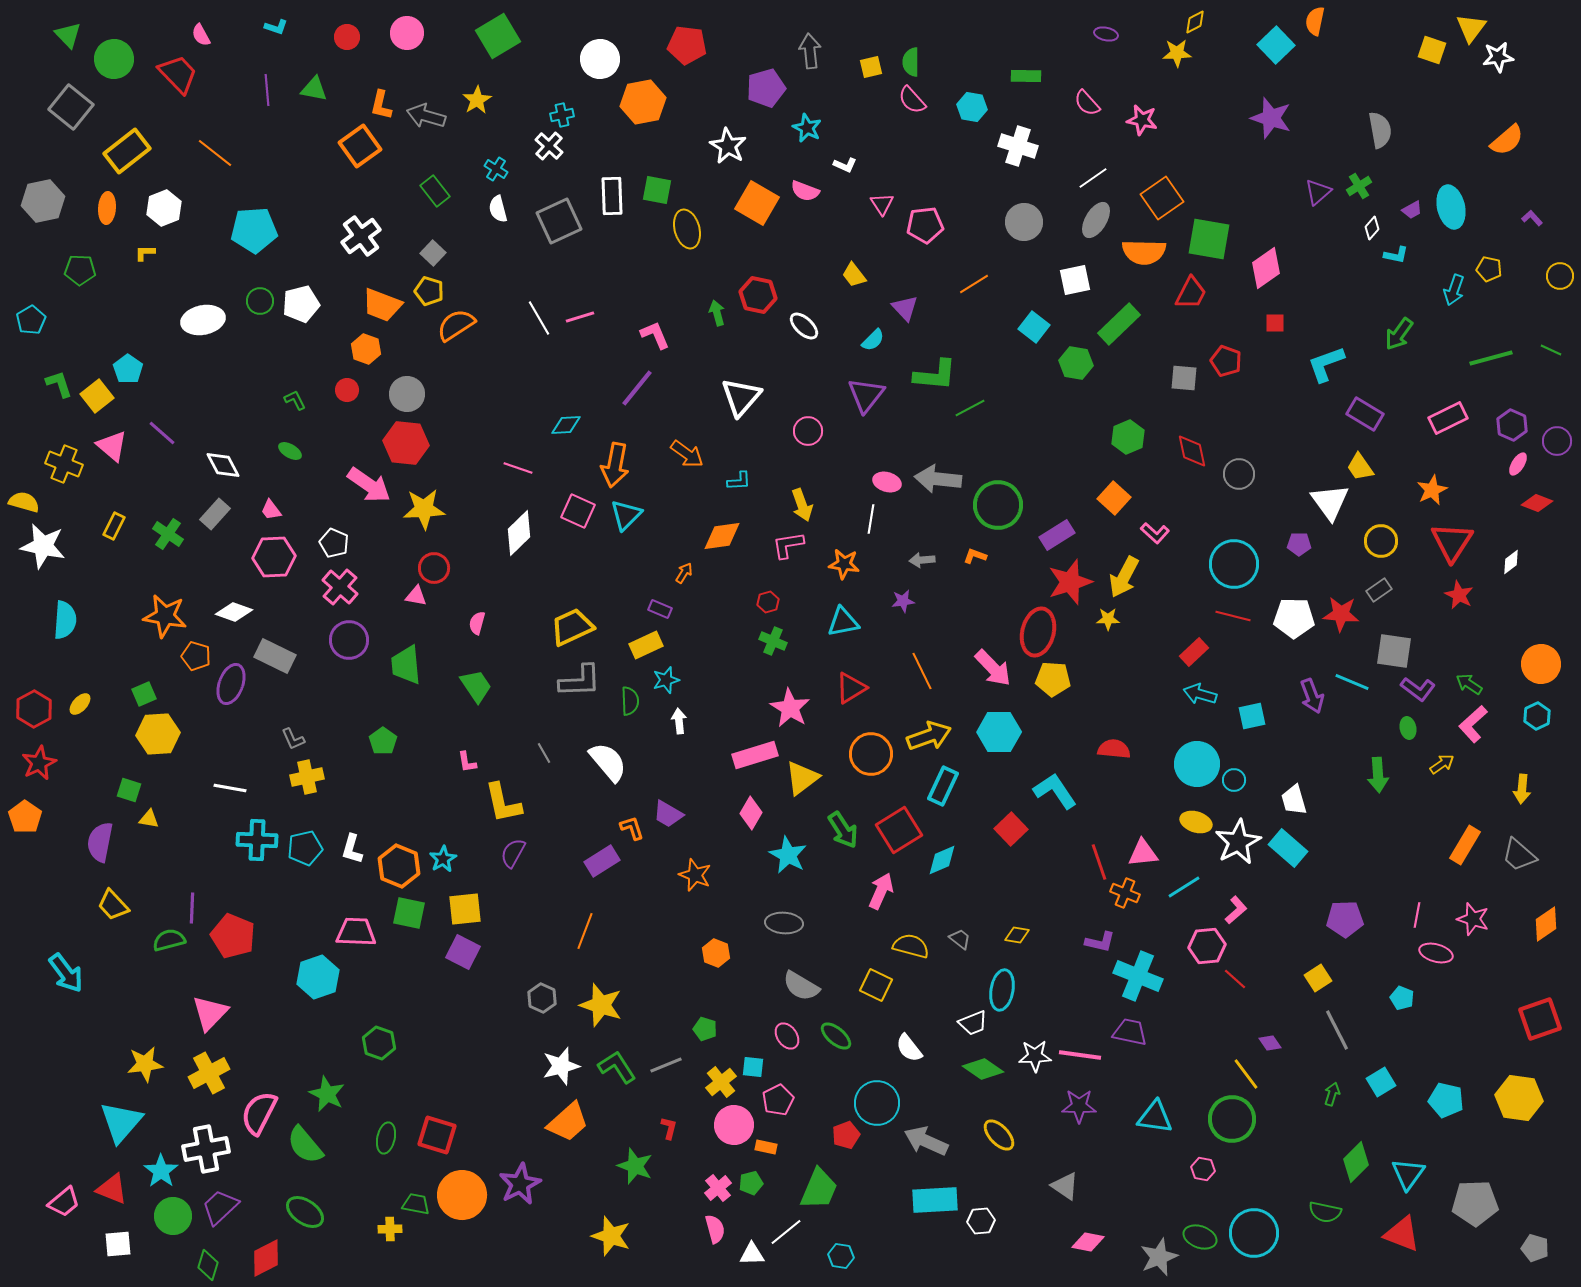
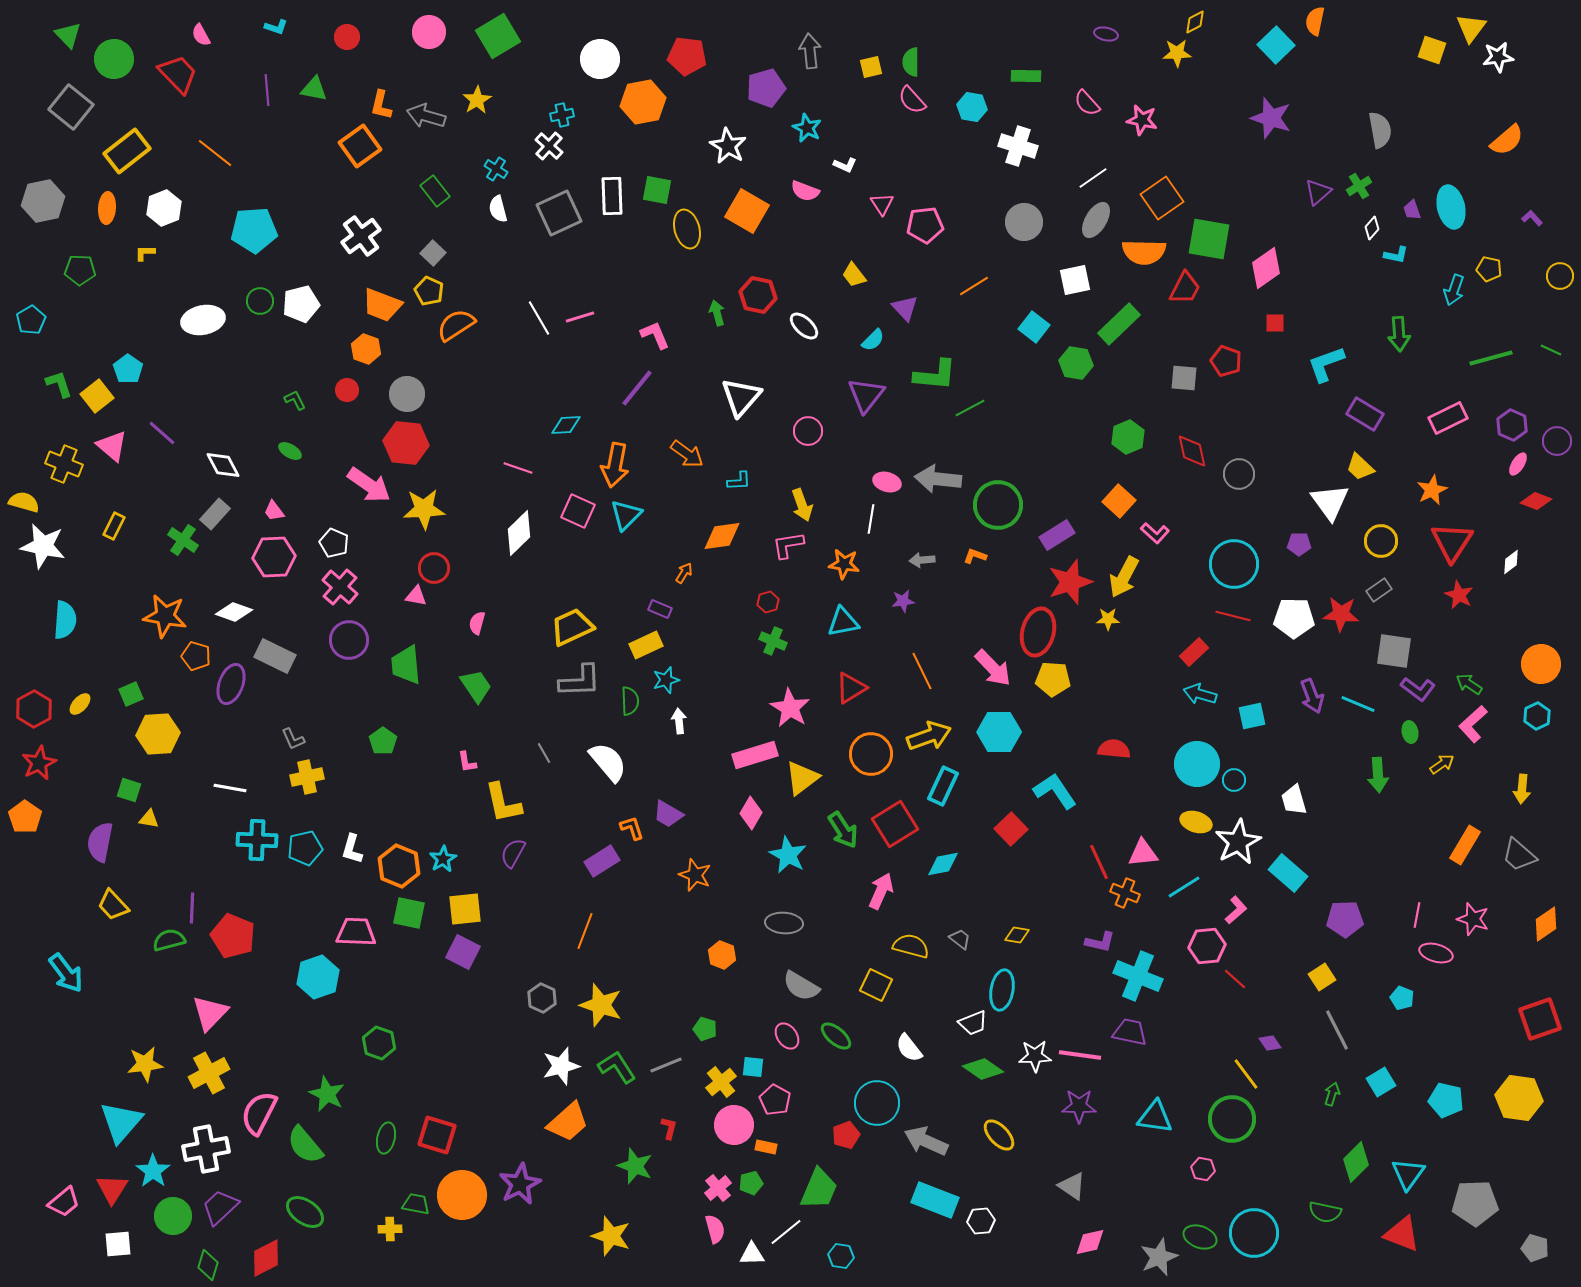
pink circle at (407, 33): moved 22 px right, 1 px up
red pentagon at (687, 45): moved 11 px down
orange square at (757, 203): moved 10 px left, 8 px down
purple trapezoid at (1412, 210): rotated 100 degrees clockwise
gray square at (559, 221): moved 8 px up
orange line at (974, 284): moved 2 px down
yellow pentagon at (429, 291): rotated 8 degrees clockwise
red trapezoid at (1191, 293): moved 6 px left, 5 px up
green arrow at (1399, 334): rotated 40 degrees counterclockwise
yellow trapezoid at (1360, 467): rotated 12 degrees counterclockwise
orange square at (1114, 498): moved 5 px right, 3 px down
red diamond at (1537, 503): moved 1 px left, 2 px up
pink trapezoid at (271, 510): moved 3 px right, 1 px down
green cross at (168, 534): moved 15 px right, 6 px down
cyan line at (1352, 682): moved 6 px right, 22 px down
green square at (144, 694): moved 13 px left
green ellipse at (1408, 728): moved 2 px right, 4 px down
red square at (899, 830): moved 4 px left, 6 px up
cyan rectangle at (1288, 848): moved 25 px down
cyan diamond at (942, 860): moved 1 px right, 4 px down; rotated 12 degrees clockwise
red line at (1099, 862): rotated 6 degrees counterclockwise
orange hexagon at (716, 953): moved 6 px right, 2 px down
yellow square at (1318, 978): moved 4 px right, 1 px up
pink pentagon at (778, 1100): moved 3 px left; rotated 16 degrees counterclockwise
cyan star at (161, 1171): moved 8 px left
gray triangle at (1065, 1186): moved 7 px right
red triangle at (112, 1189): rotated 40 degrees clockwise
cyan rectangle at (935, 1200): rotated 24 degrees clockwise
pink diamond at (1088, 1242): moved 2 px right; rotated 24 degrees counterclockwise
